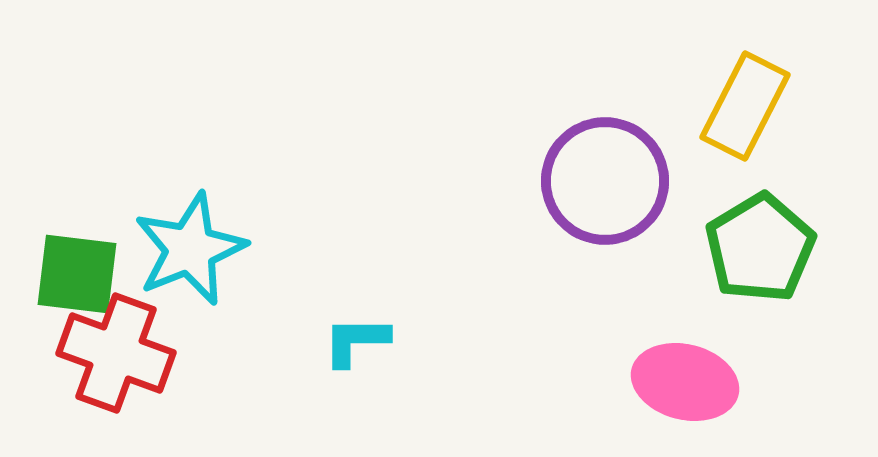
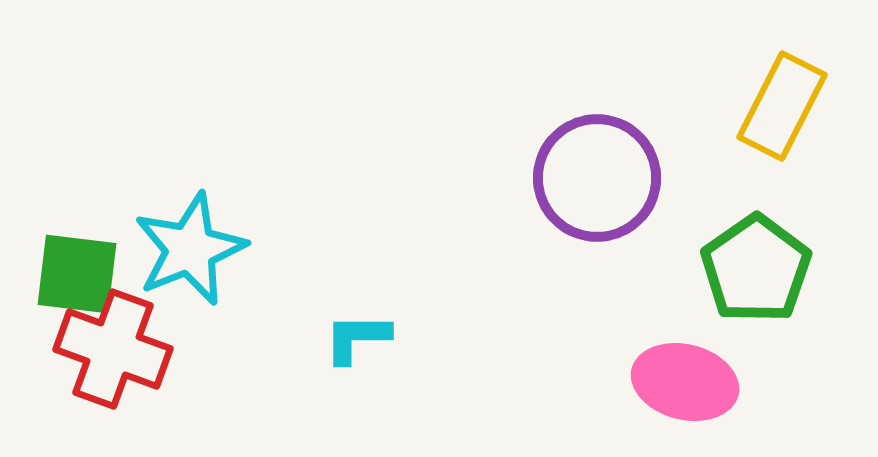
yellow rectangle: moved 37 px right
purple circle: moved 8 px left, 3 px up
green pentagon: moved 4 px left, 21 px down; rotated 4 degrees counterclockwise
cyan L-shape: moved 1 px right, 3 px up
red cross: moved 3 px left, 4 px up
